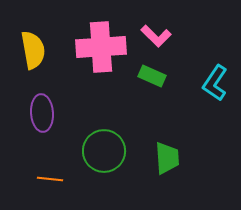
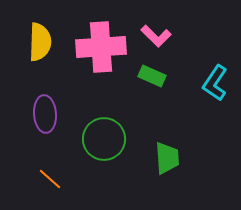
yellow semicircle: moved 7 px right, 8 px up; rotated 12 degrees clockwise
purple ellipse: moved 3 px right, 1 px down
green circle: moved 12 px up
orange line: rotated 35 degrees clockwise
